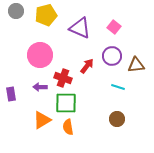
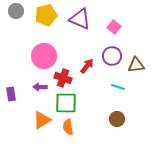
purple triangle: moved 9 px up
pink circle: moved 4 px right, 1 px down
